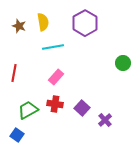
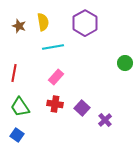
green circle: moved 2 px right
green trapezoid: moved 8 px left, 3 px up; rotated 95 degrees counterclockwise
